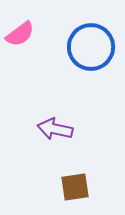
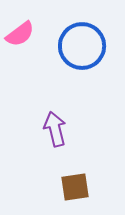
blue circle: moved 9 px left, 1 px up
purple arrow: rotated 64 degrees clockwise
